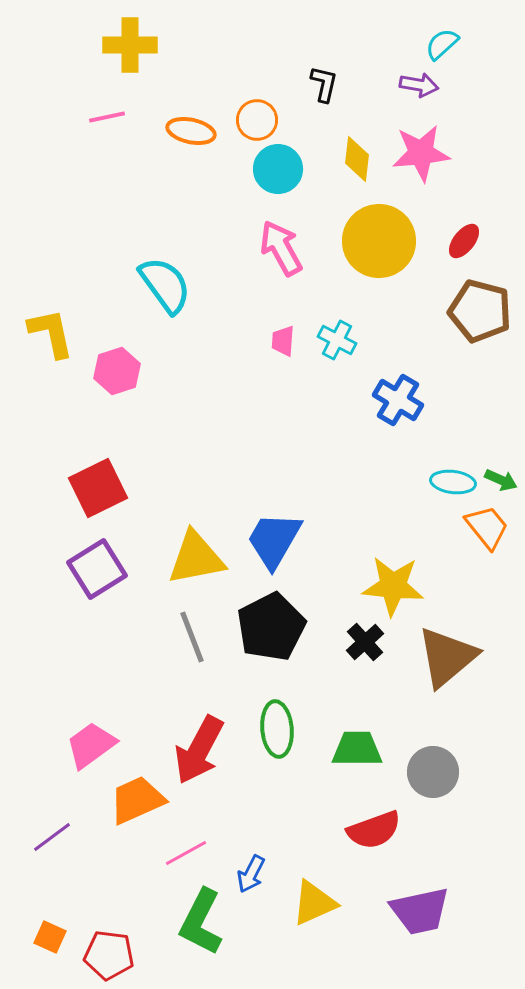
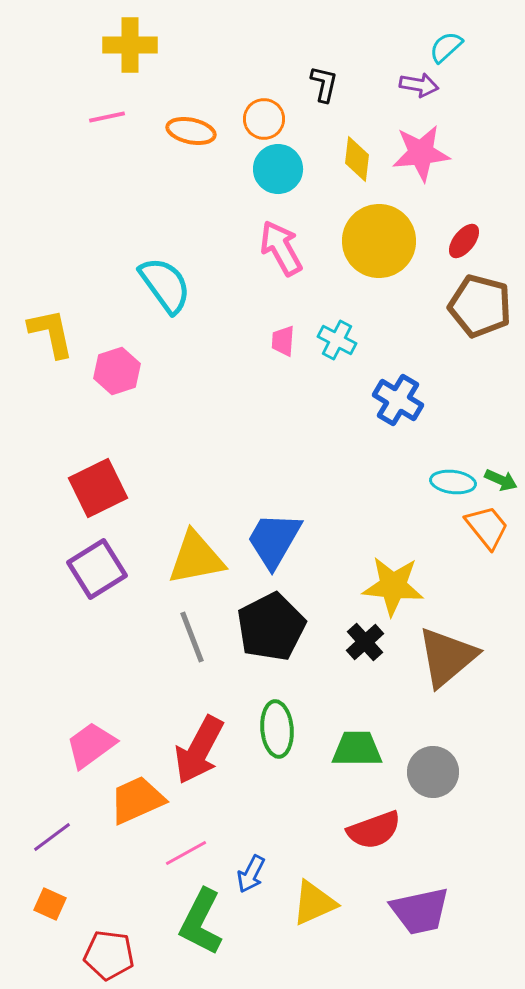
cyan semicircle at (442, 44): moved 4 px right, 3 px down
orange circle at (257, 120): moved 7 px right, 1 px up
brown pentagon at (480, 311): moved 5 px up
orange square at (50, 937): moved 33 px up
